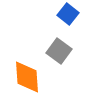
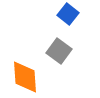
orange diamond: moved 2 px left
